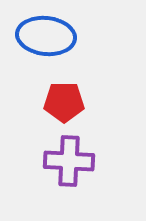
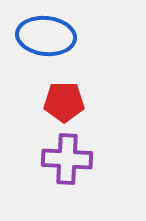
purple cross: moved 2 px left, 2 px up
